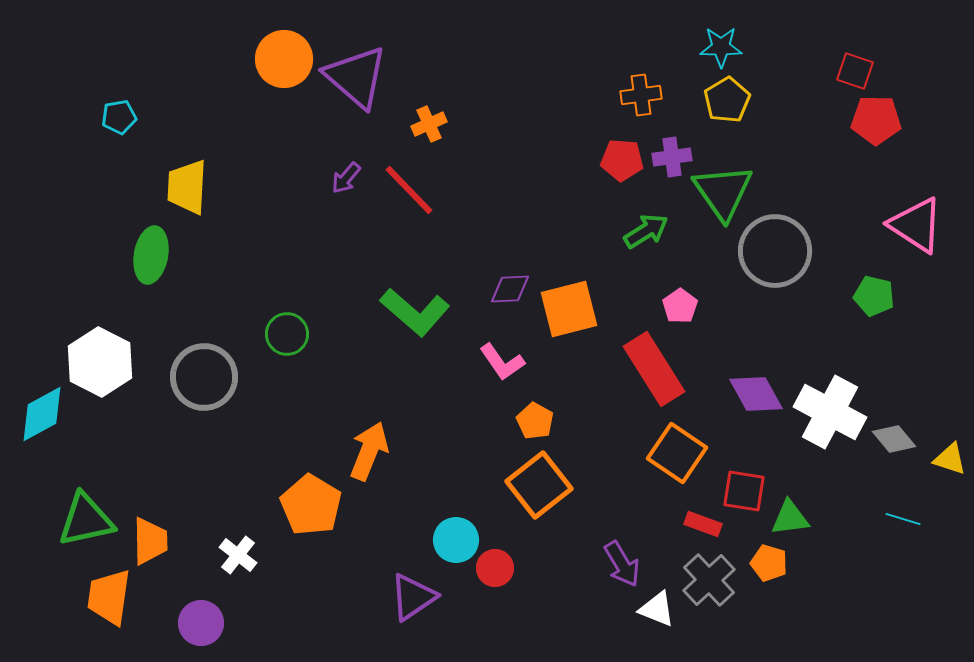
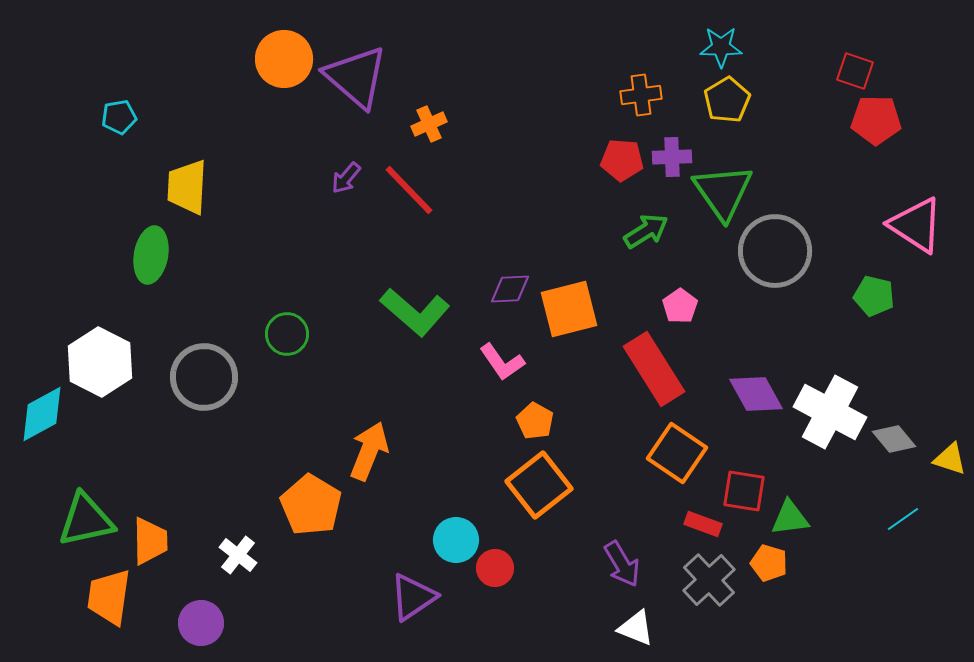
purple cross at (672, 157): rotated 6 degrees clockwise
cyan line at (903, 519): rotated 52 degrees counterclockwise
white triangle at (657, 609): moved 21 px left, 19 px down
